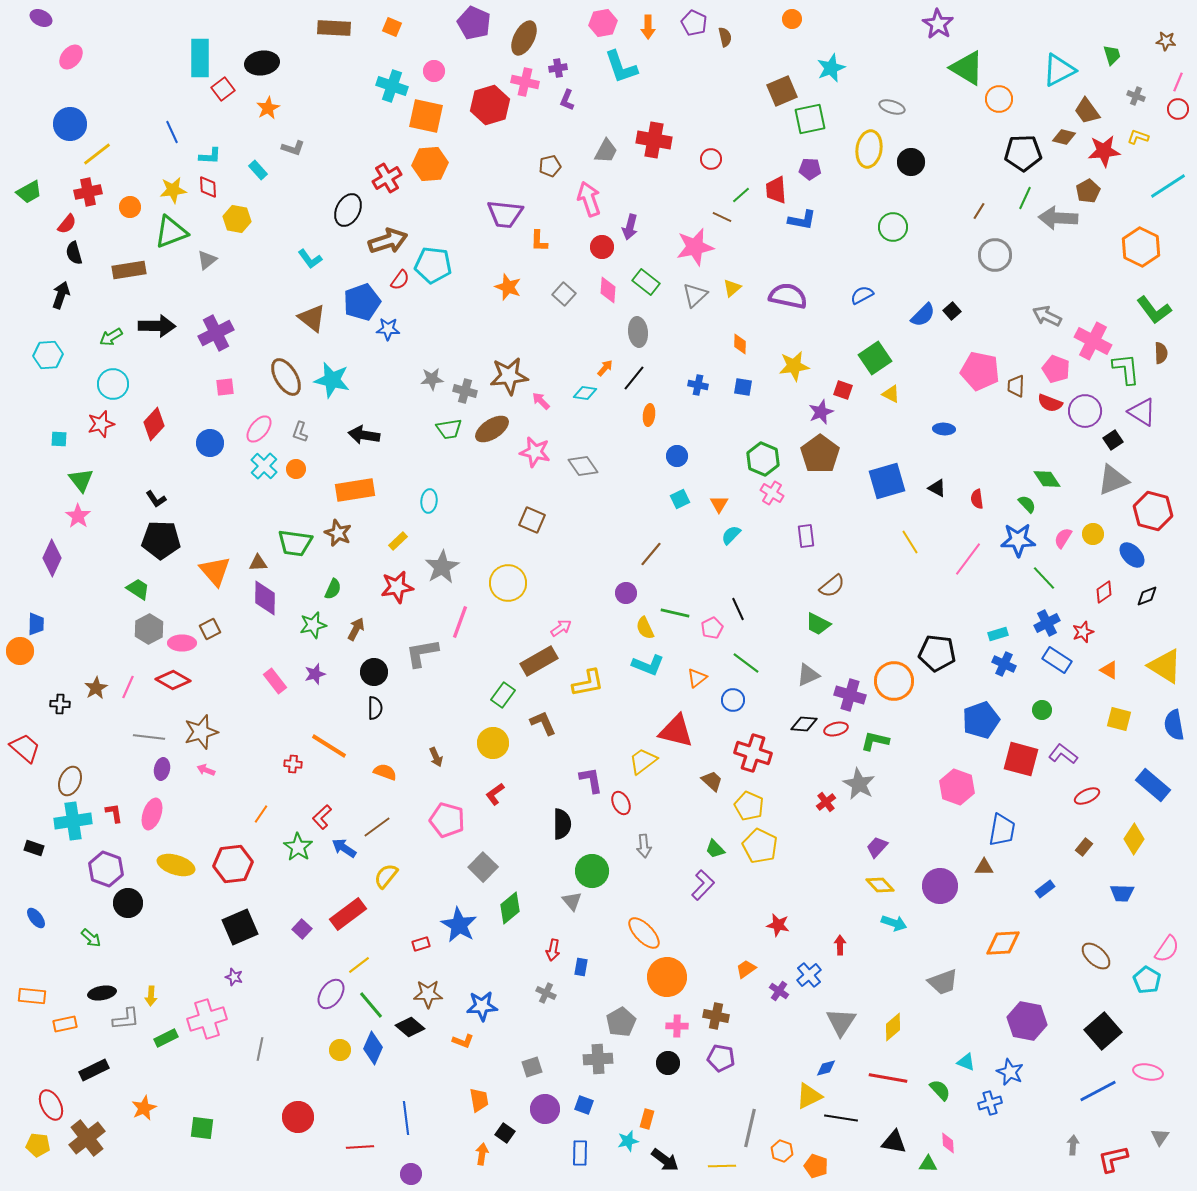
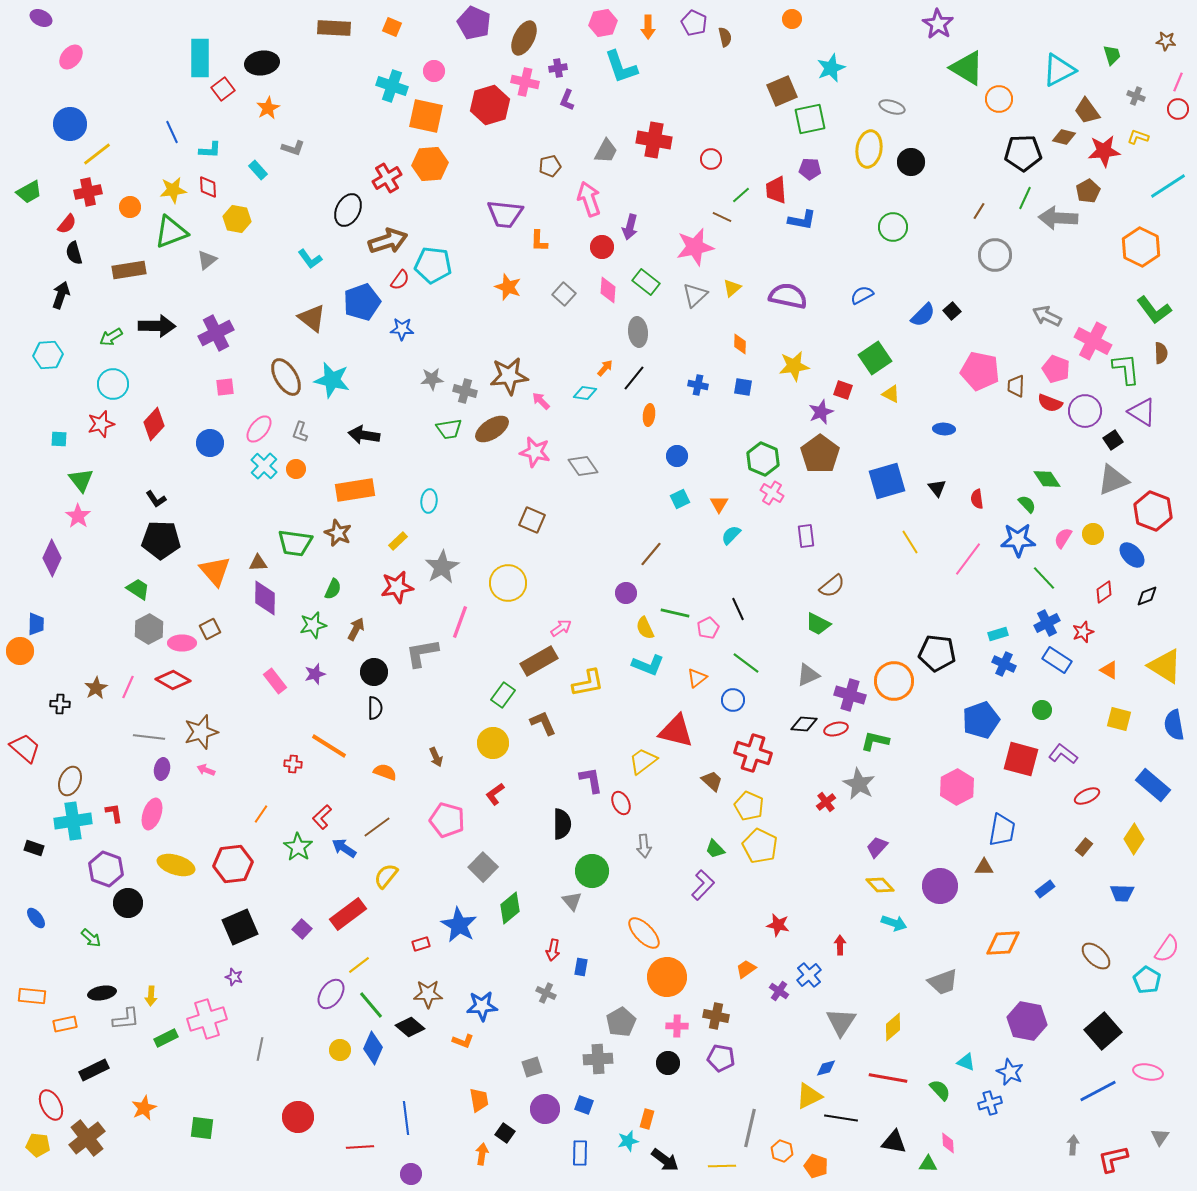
cyan L-shape at (210, 156): moved 6 px up
blue star at (388, 329): moved 14 px right
black triangle at (937, 488): rotated 24 degrees clockwise
red hexagon at (1153, 511): rotated 6 degrees clockwise
pink pentagon at (712, 628): moved 4 px left
pink hexagon at (957, 787): rotated 12 degrees clockwise
